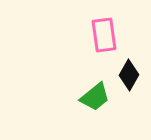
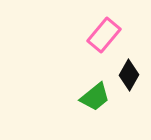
pink rectangle: rotated 48 degrees clockwise
